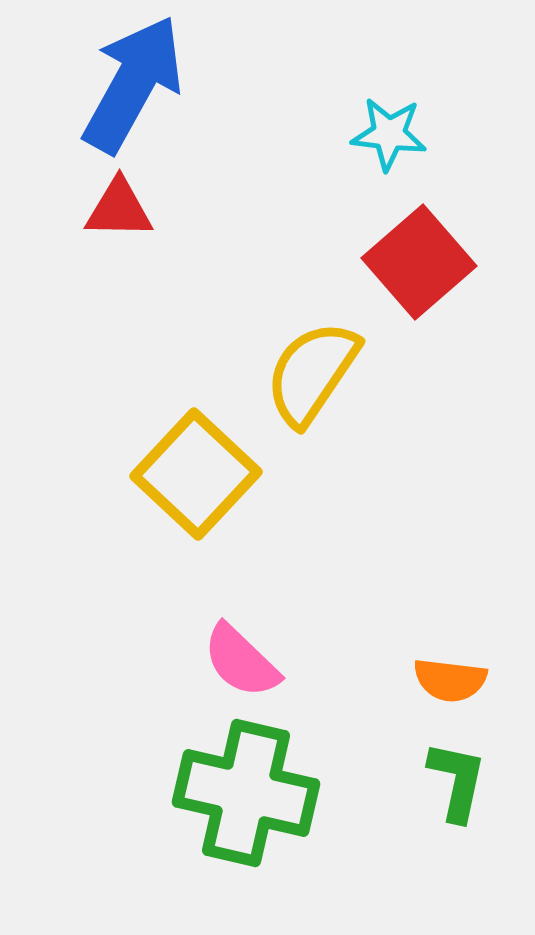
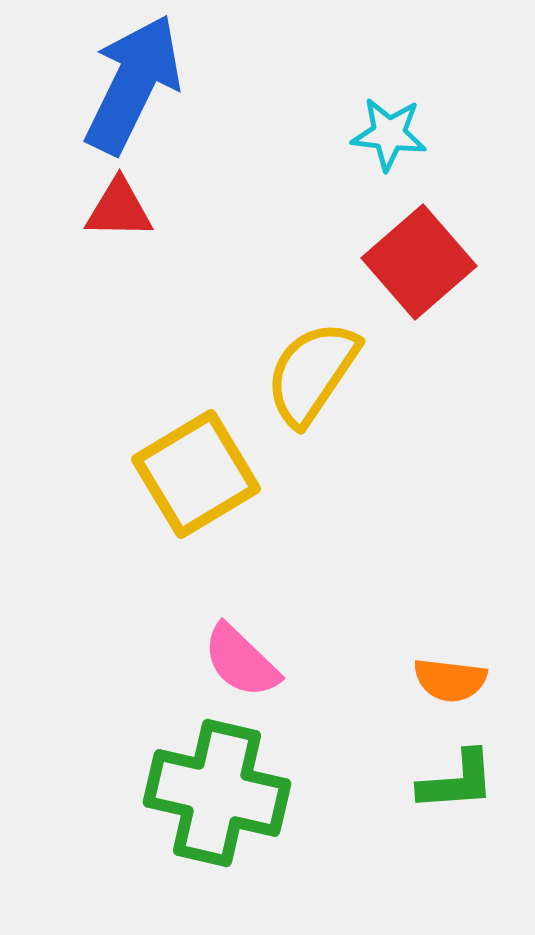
blue arrow: rotated 3 degrees counterclockwise
yellow square: rotated 16 degrees clockwise
green L-shape: rotated 74 degrees clockwise
green cross: moved 29 px left
